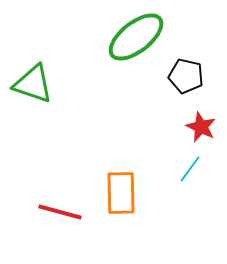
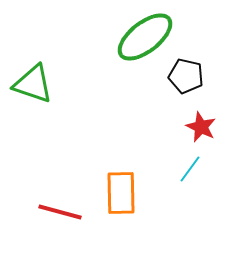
green ellipse: moved 9 px right
